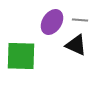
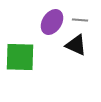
green square: moved 1 px left, 1 px down
